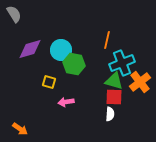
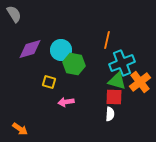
green triangle: moved 3 px right
